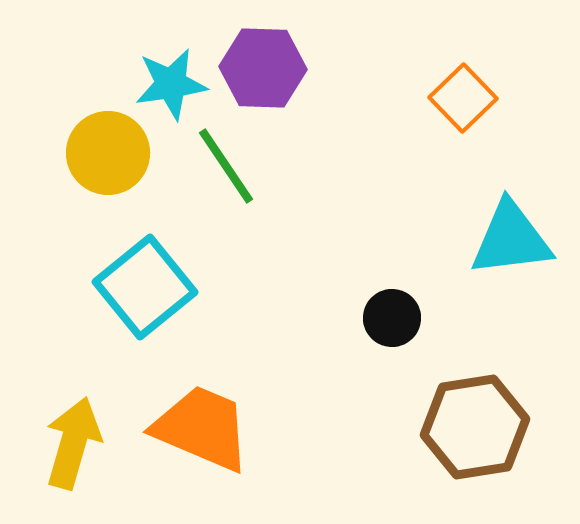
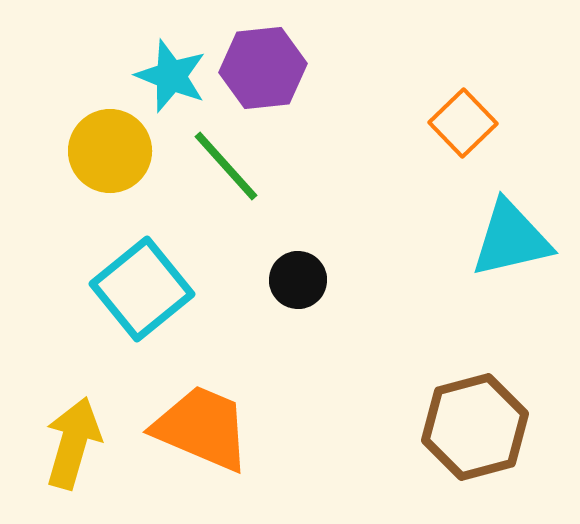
purple hexagon: rotated 8 degrees counterclockwise
cyan star: moved 8 px up; rotated 30 degrees clockwise
orange square: moved 25 px down
yellow circle: moved 2 px right, 2 px up
green line: rotated 8 degrees counterclockwise
cyan triangle: rotated 6 degrees counterclockwise
cyan square: moved 3 px left, 2 px down
black circle: moved 94 px left, 38 px up
brown hexagon: rotated 6 degrees counterclockwise
